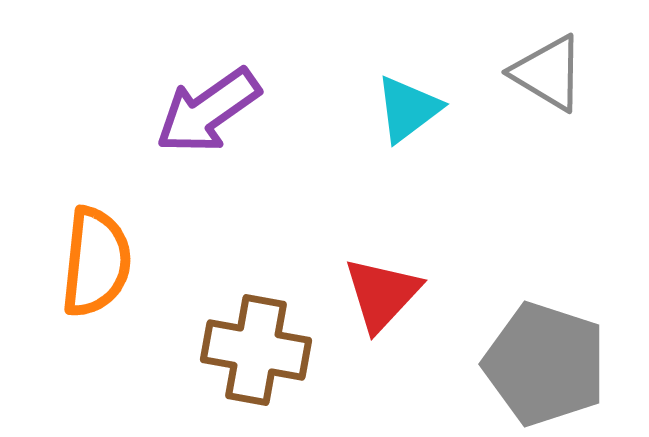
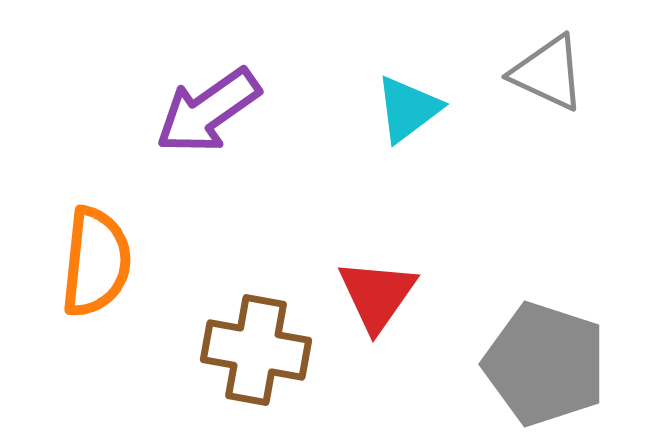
gray triangle: rotated 6 degrees counterclockwise
red triangle: moved 5 px left, 1 px down; rotated 8 degrees counterclockwise
